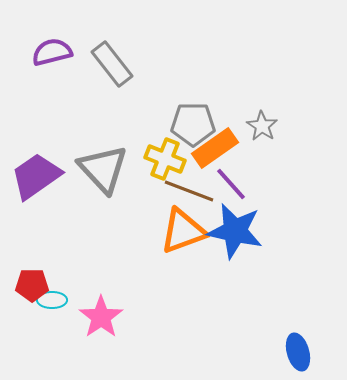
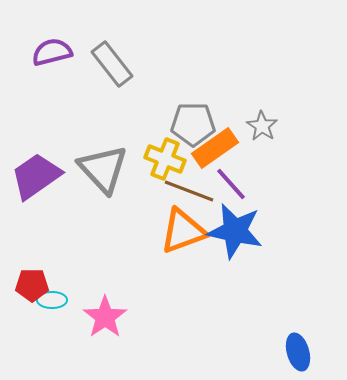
pink star: moved 4 px right
